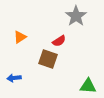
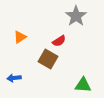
brown square: rotated 12 degrees clockwise
green triangle: moved 5 px left, 1 px up
